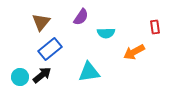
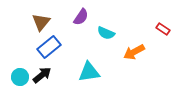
red rectangle: moved 8 px right, 2 px down; rotated 48 degrees counterclockwise
cyan semicircle: rotated 24 degrees clockwise
blue rectangle: moved 1 px left, 2 px up
